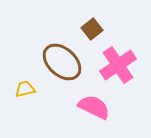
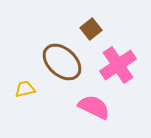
brown square: moved 1 px left
